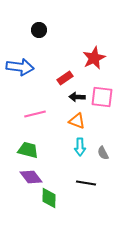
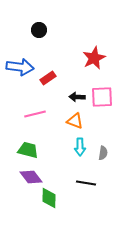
red rectangle: moved 17 px left
pink square: rotated 10 degrees counterclockwise
orange triangle: moved 2 px left
gray semicircle: rotated 144 degrees counterclockwise
